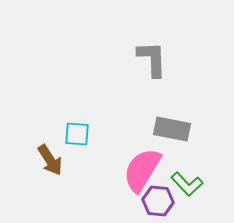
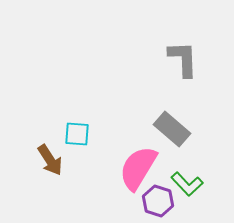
gray L-shape: moved 31 px right
gray rectangle: rotated 30 degrees clockwise
pink semicircle: moved 4 px left, 2 px up
purple hexagon: rotated 12 degrees clockwise
